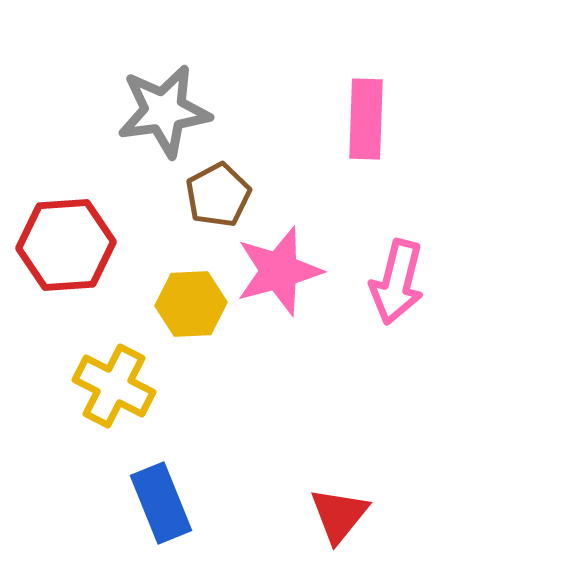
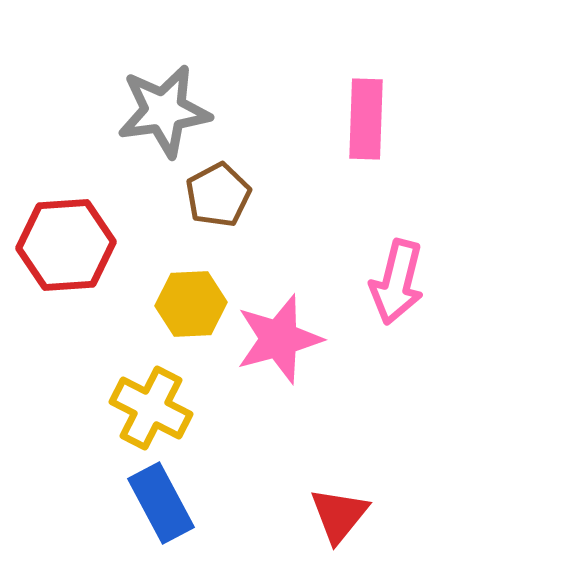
pink star: moved 68 px down
yellow cross: moved 37 px right, 22 px down
blue rectangle: rotated 6 degrees counterclockwise
